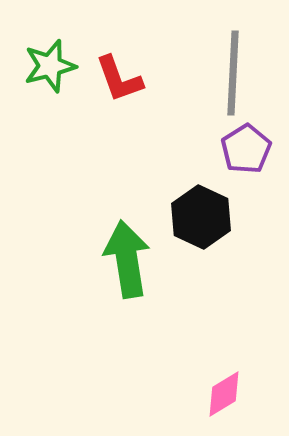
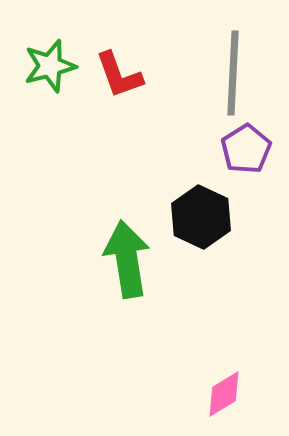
red L-shape: moved 4 px up
